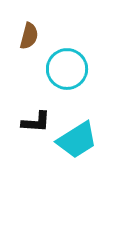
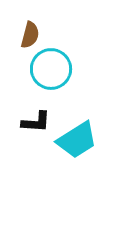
brown semicircle: moved 1 px right, 1 px up
cyan circle: moved 16 px left
